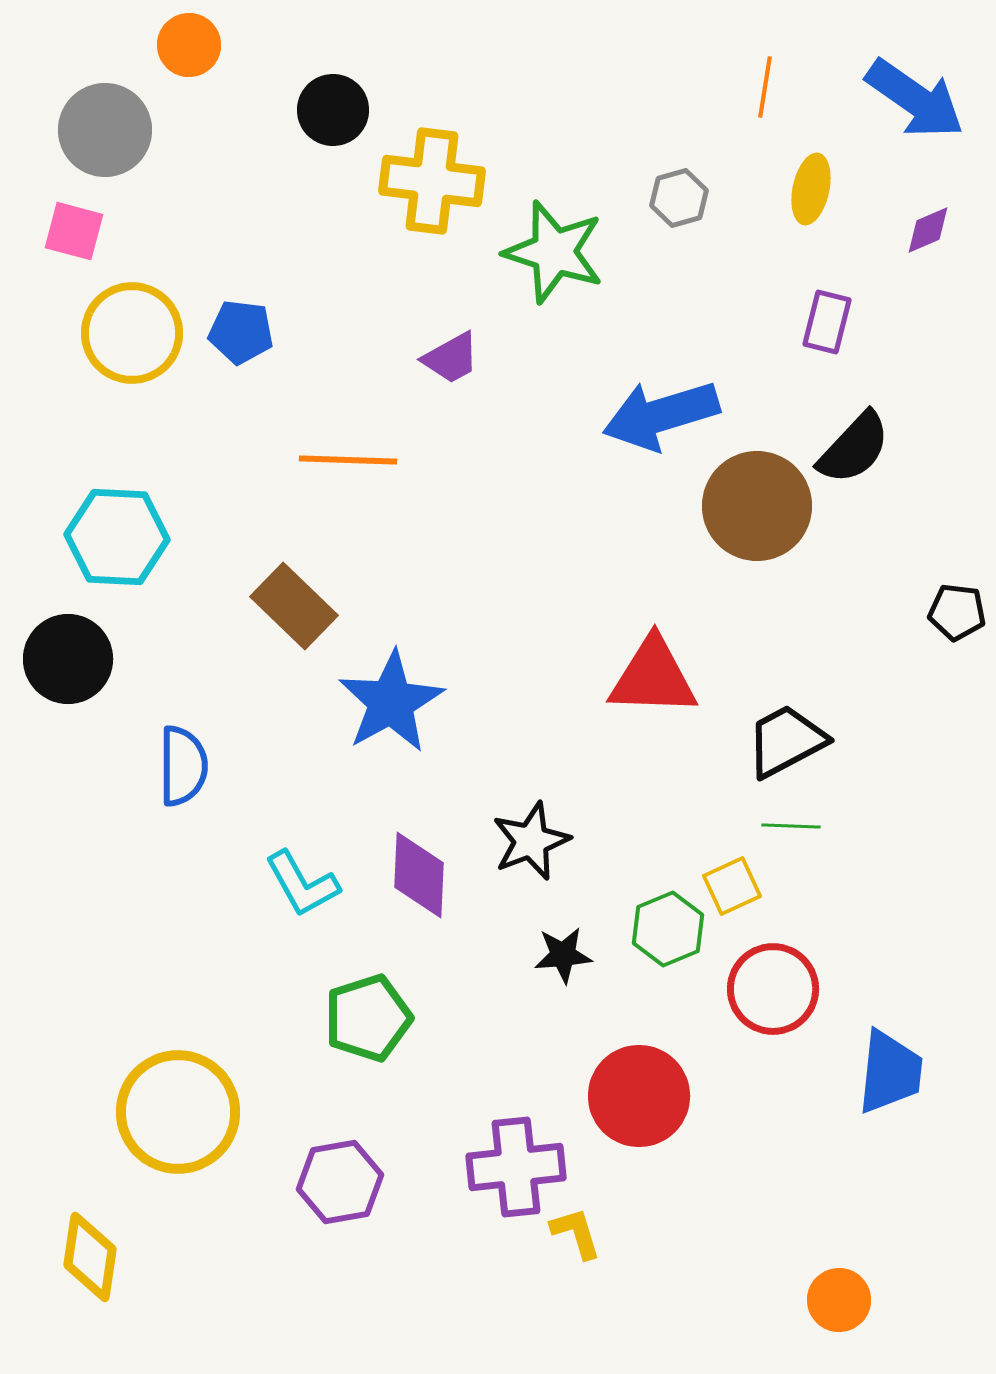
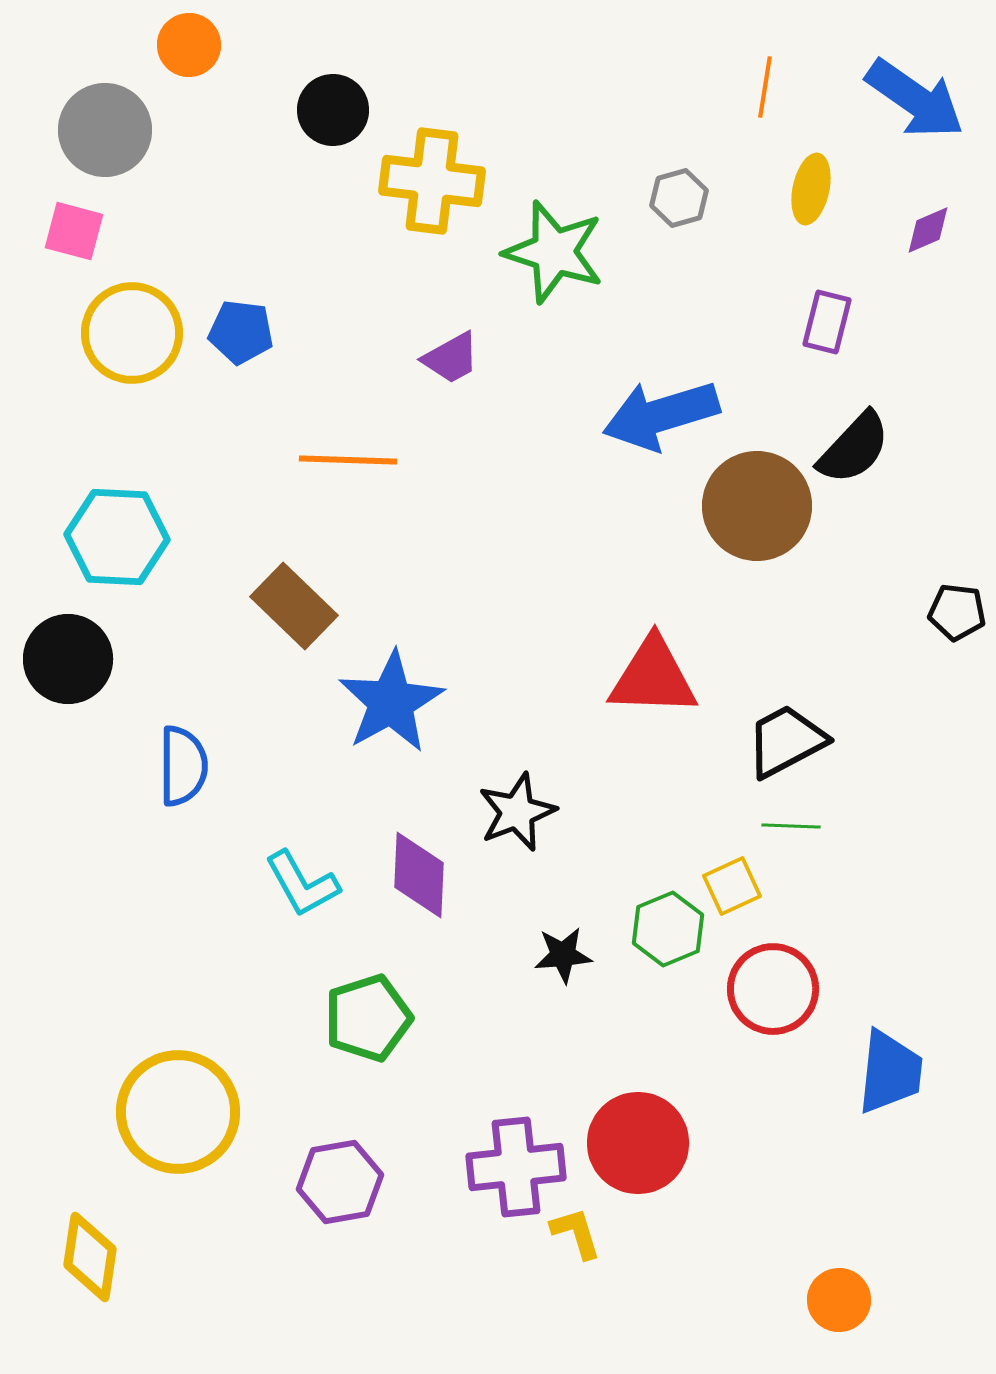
black star at (531, 841): moved 14 px left, 29 px up
red circle at (639, 1096): moved 1 px left, 47 px down
